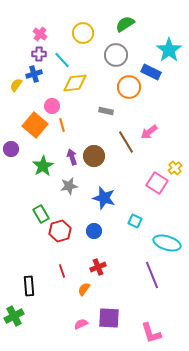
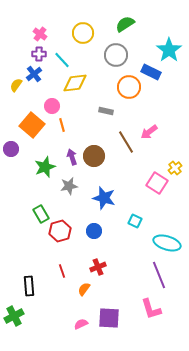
blue cross: rotated 21 degrees counterclockwise
orange square: moved 3 px left
green star: moved 2 px right, 1 px down; rotated 10 degrees clockwise
purple line: moved 7 px right
pink L-shape: moved 24 px up
